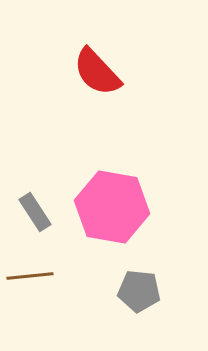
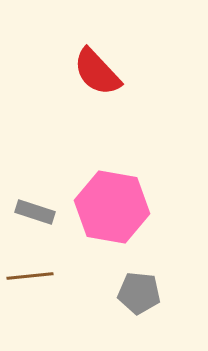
gray rectangle: rotated 39 degrees counterclockwise
gray pentagon: moved 2 px down
